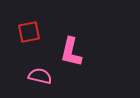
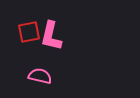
pink L-shape: moved 20 px left, 16 px up
